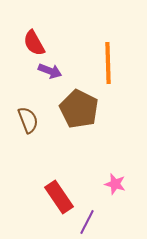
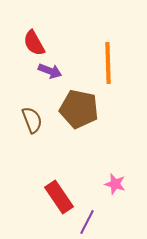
brown pentagon: rotated 15 degrees counterclockwise
brown semicircle: moved 4 px right
